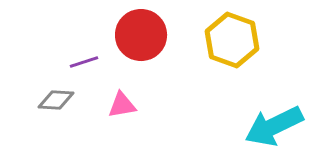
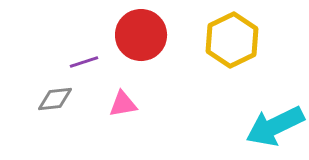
yellow hexagon: rotated 14 degrees clockwise
gray diamond: moved 1 px left, 1 px up; rotated 9 degrees counterclockwise
pink triangle: moved 1 px right, 1 px up
cyan arrow: moved 1 px right
